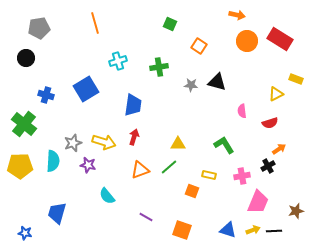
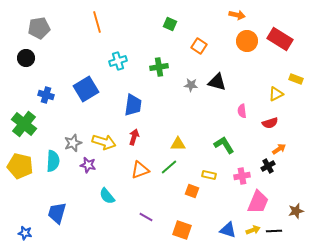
orange line at (95, 23): moved 2 px right, 1 px up
yellow pentagon at (20, 166): rotated 15 degrees clockwise
